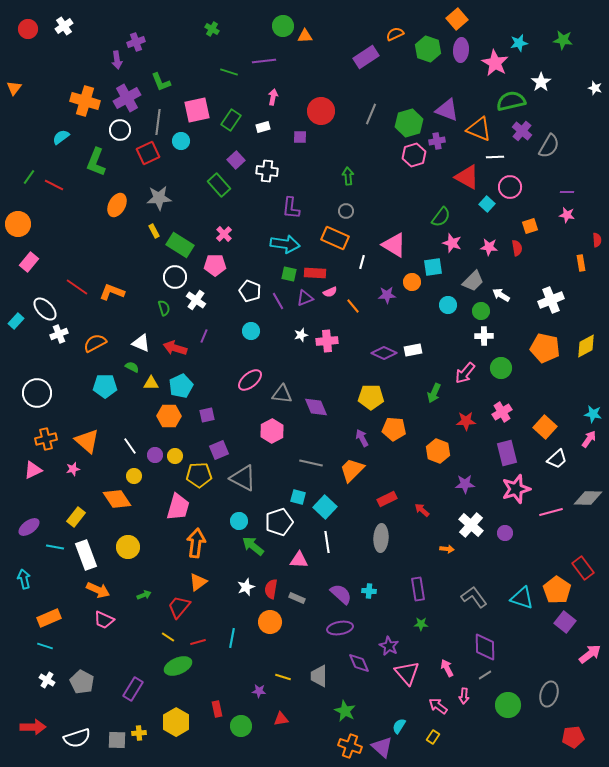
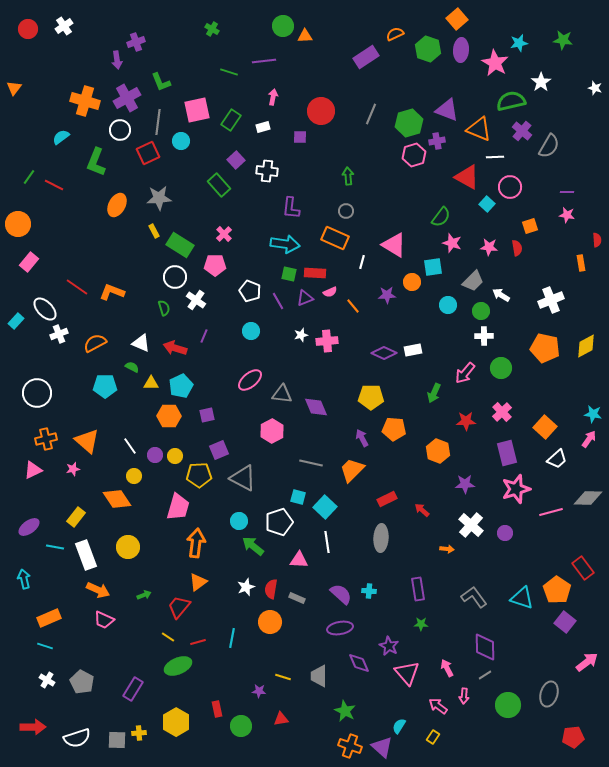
pink cross at (502, 412): rotated 12 degrees counterclockwise
pink arrow at (590, 654): moved 3 px left, 8 px down
